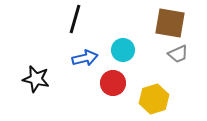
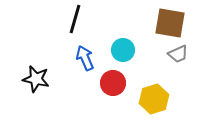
blue arrow: rotated 100 degrees counterclockwise
